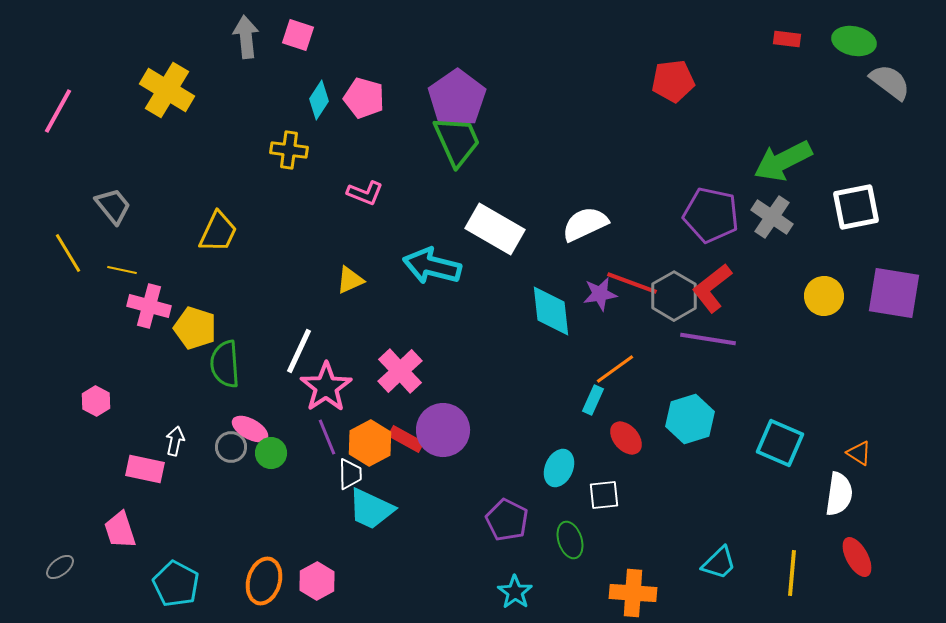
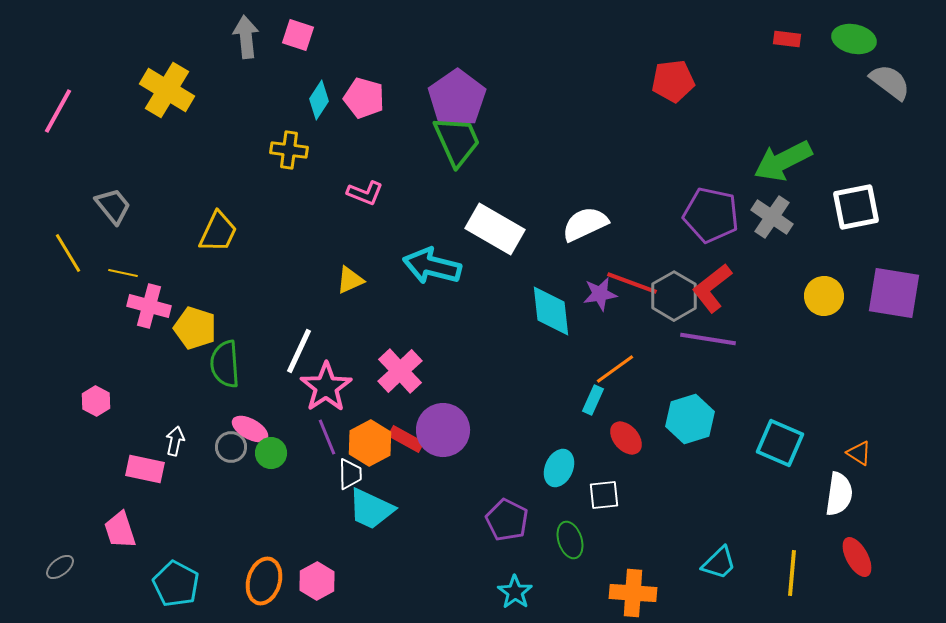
green ellipse at (854, 41): moved 2 px up
yellow line at (122, 270): moved 1 px right, 3 px down
